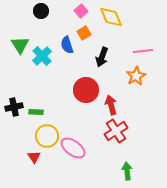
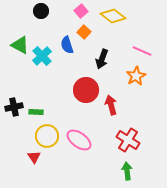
yellow diamond: moved 2 px right, 1 px up; rotated 30 degrees counterclockwise
orange square: moved 1 px up; rotated 16 degrees counterclockwise
green triangle: rotated 30 degrees counterclockwise
pink line: moved 1 px left; rotated 30 degrees clockwise
black arrow: moved 2 px down
red cross: moved 12 px right, 9 px down; rotated 25 degrees counterclockwise
pink ellipse: moved 6 px right, 8 px up
